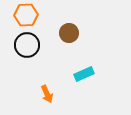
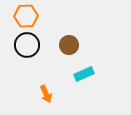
orange hexagon: moved 1 px down
brown circle: moved 12 px down
orange arrow: moved 1 px left
